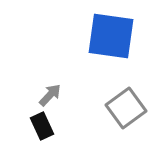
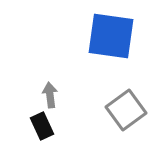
gray arrow: rotated 50 degrees counterclockwise
gray square: moved 2 px down
